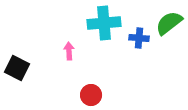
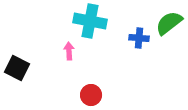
cyan cross: moved 14 px left, 2 px up; rotated 16 degrees clockwise
